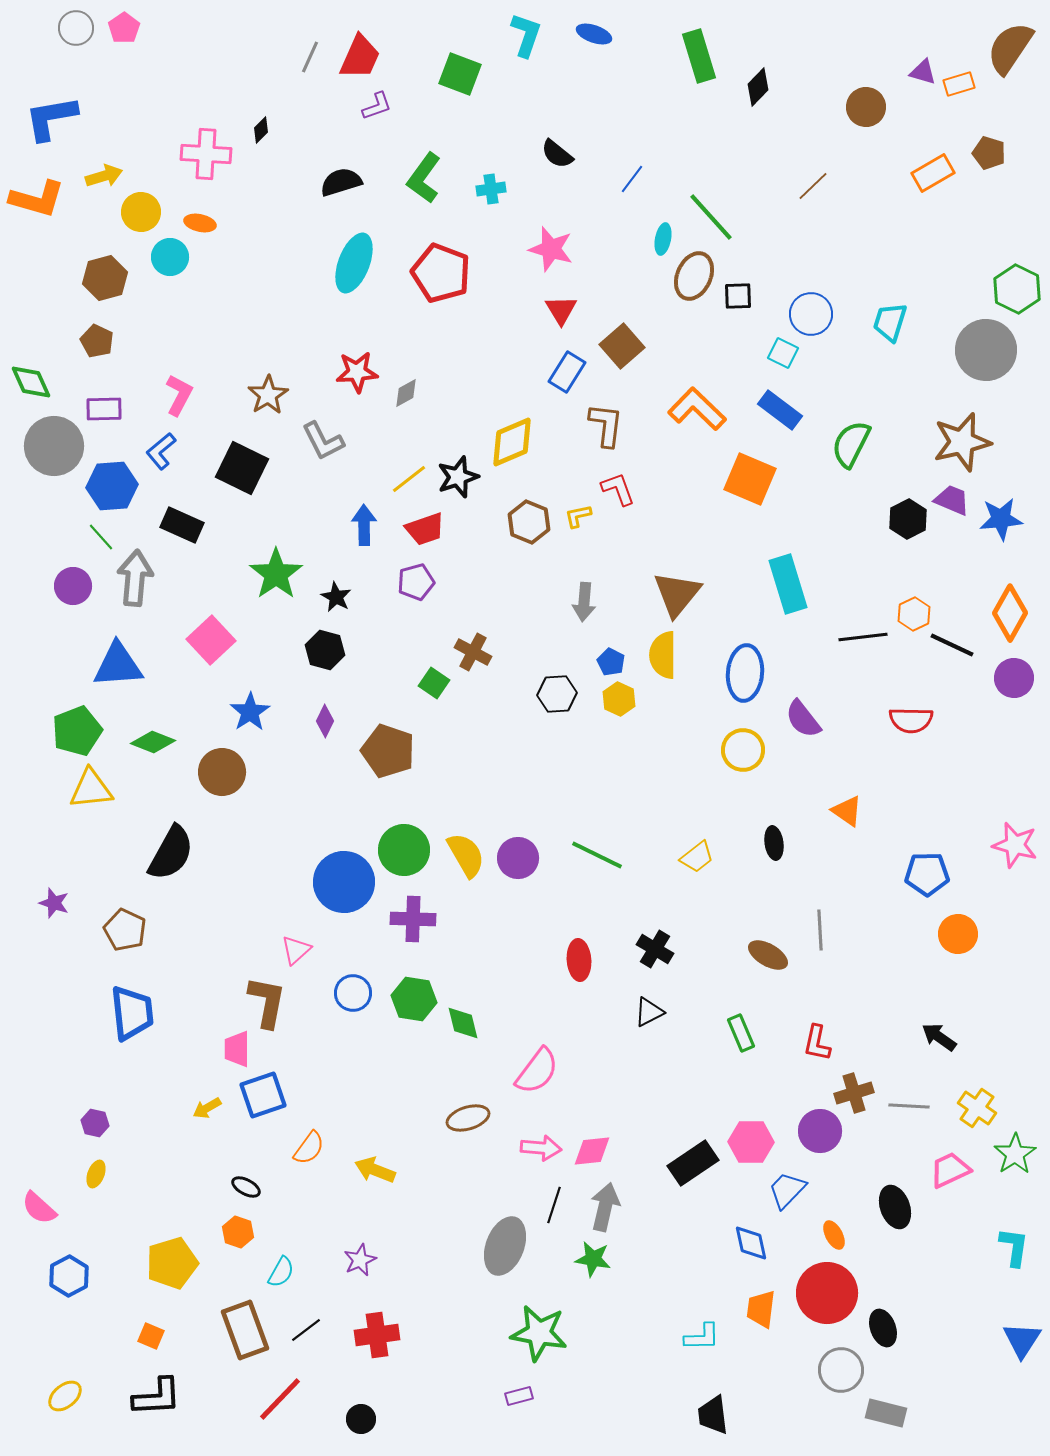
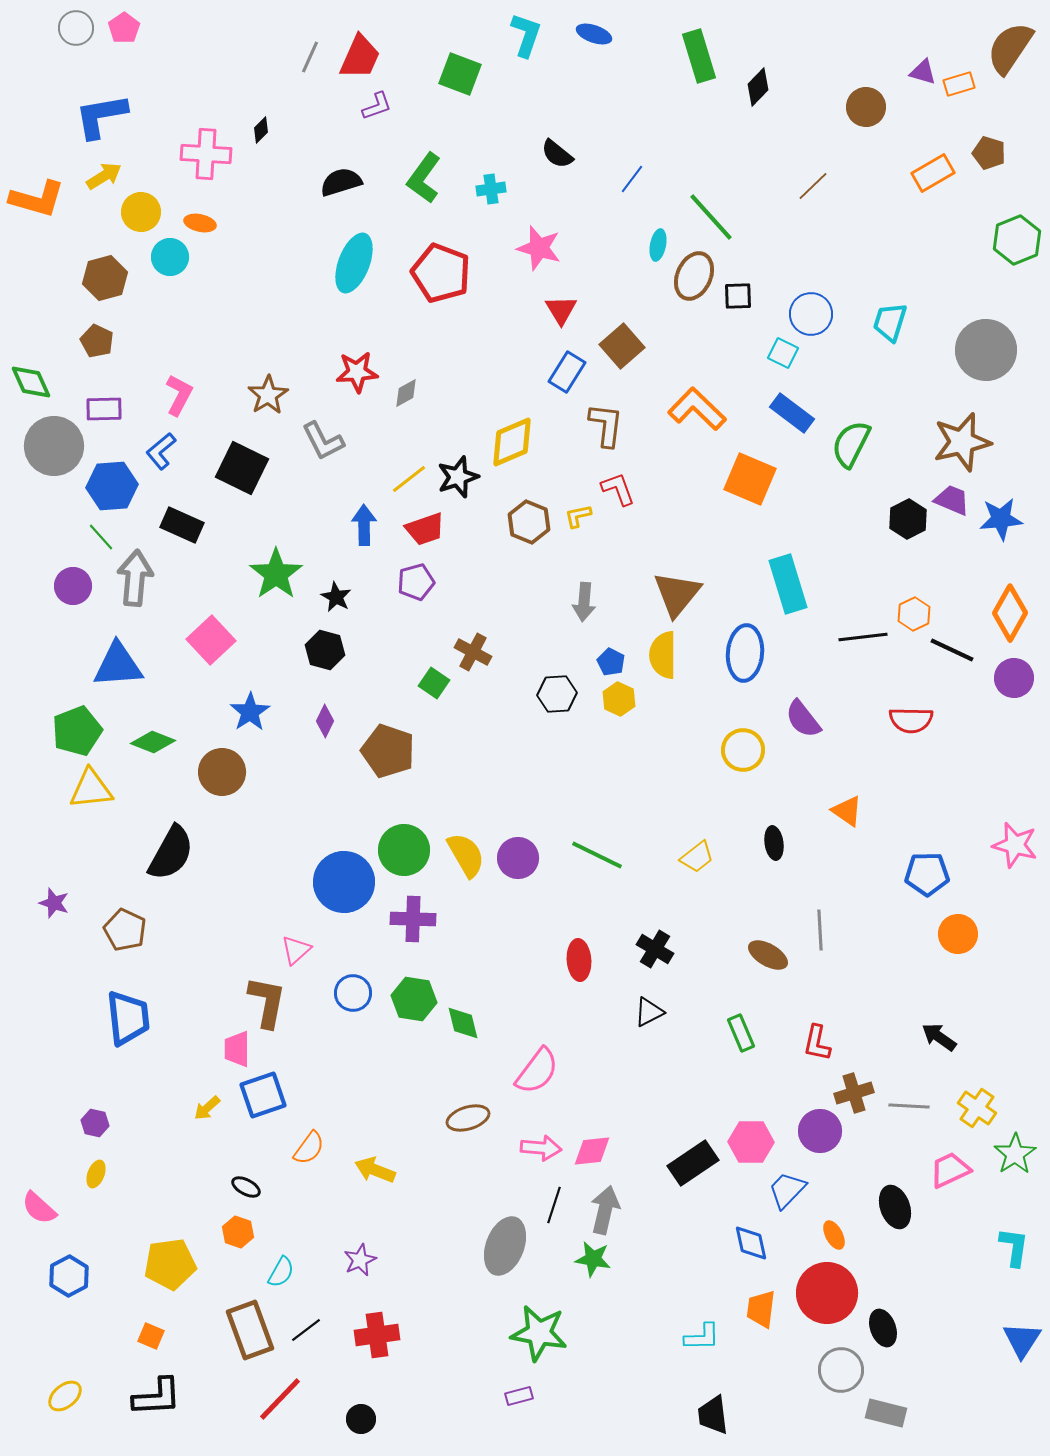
blue L-shape at (51, 118): moved 50 px right, 2 px up
yellow arrow at (104, 176): rotated 15 degrees counterclockwise
cyan ellipse at (663, 239): moved 5 px left, 6 px down
pink star at (551, 249): moved 12 px left, 1 px up
green hexagon at (1017, 289): moved 49 px up; rotated 12 degrees clockwise
blue rectangle at (780, 410): moved 12 px right, 3 px down
black line at (952, 645): moved 5 px down
blue ellipse at (745, 673): moved 20 px up
blue trapezoid at (132, 1013): moved 4 px left, 5 px down
yellow arrow at (207, 1108): rotated 12 degrees counterclockwise
gray arrow at (605, 1207): moved 3 px down
yellow pentagon at (172, 1263): moved 2 px left, 1 px down; rotated 9 degrees clockwise
brown rectangle at (245, 1330): moved 5 px right
